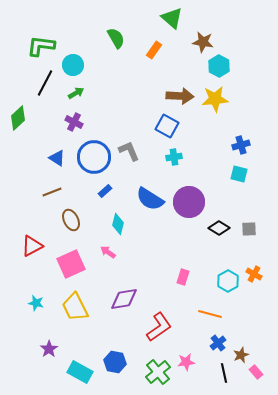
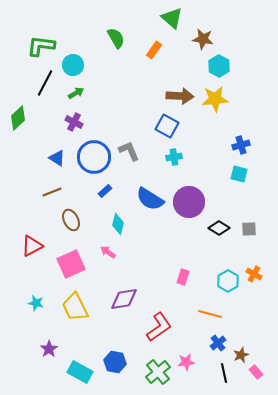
brown star at (203, 42): moved 3 px up
